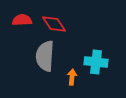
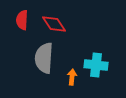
red semicircle: rotated 84 degrees counterclockwise
gray semicircle: moved 1 px left, 2 px down
cyan cross: moved 3 px down
